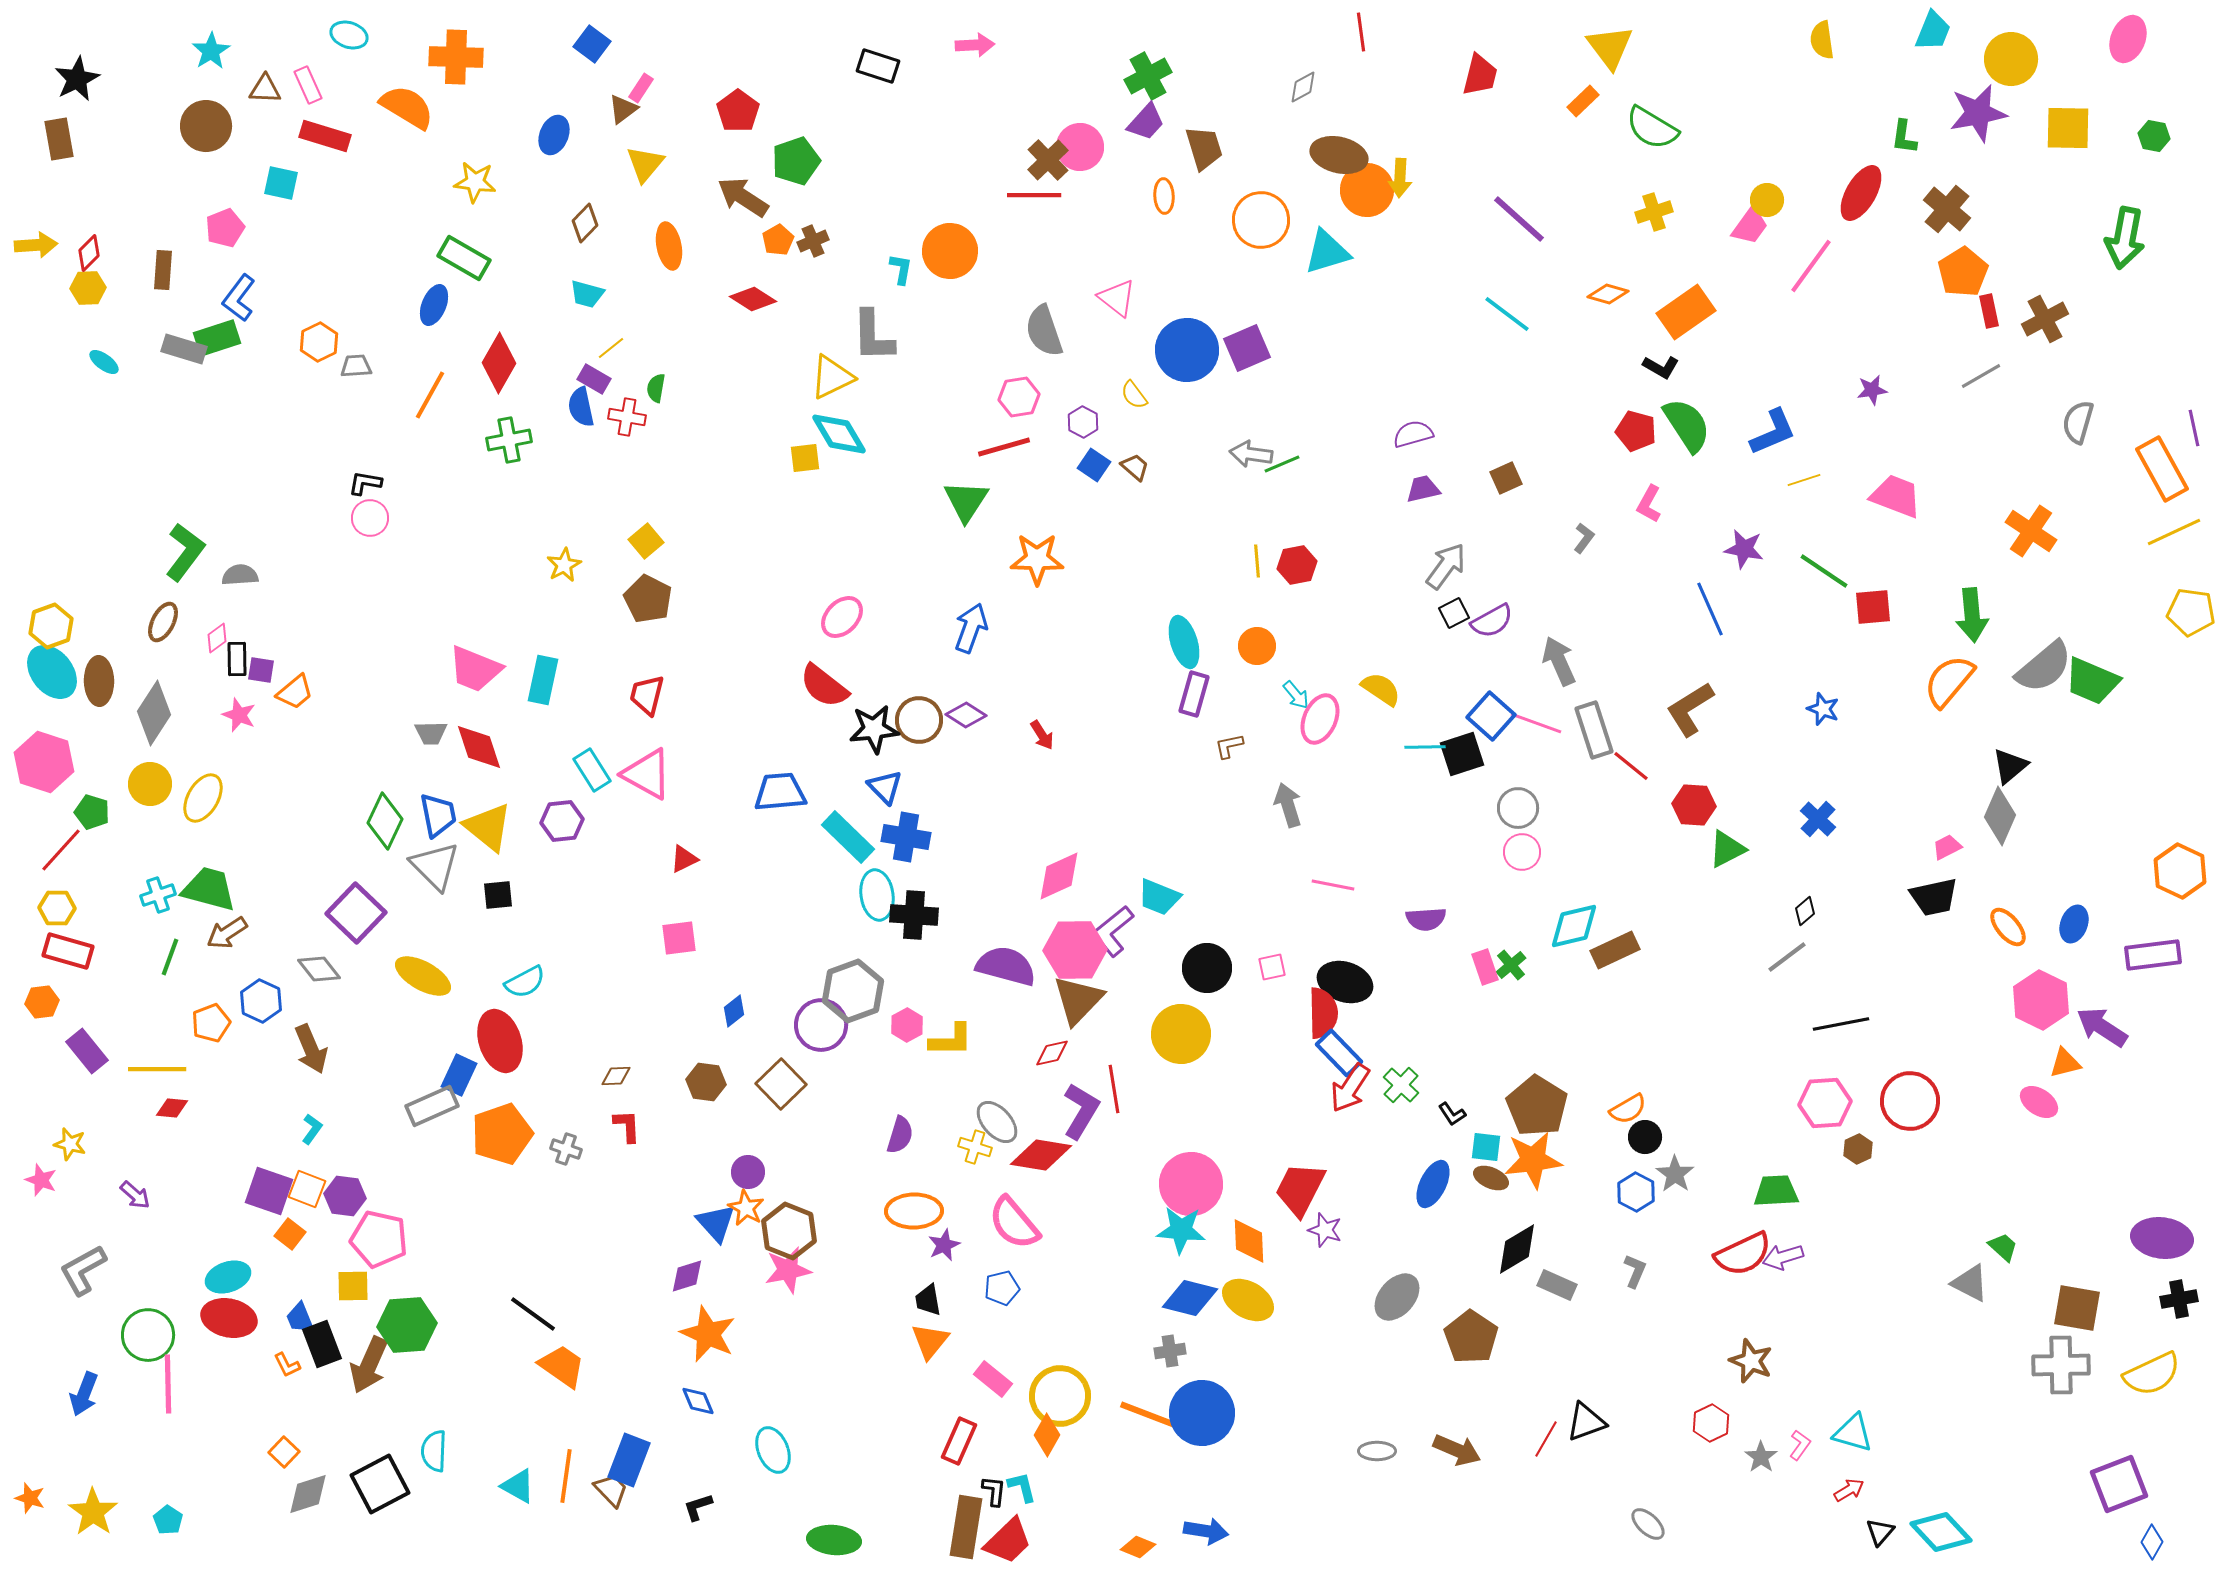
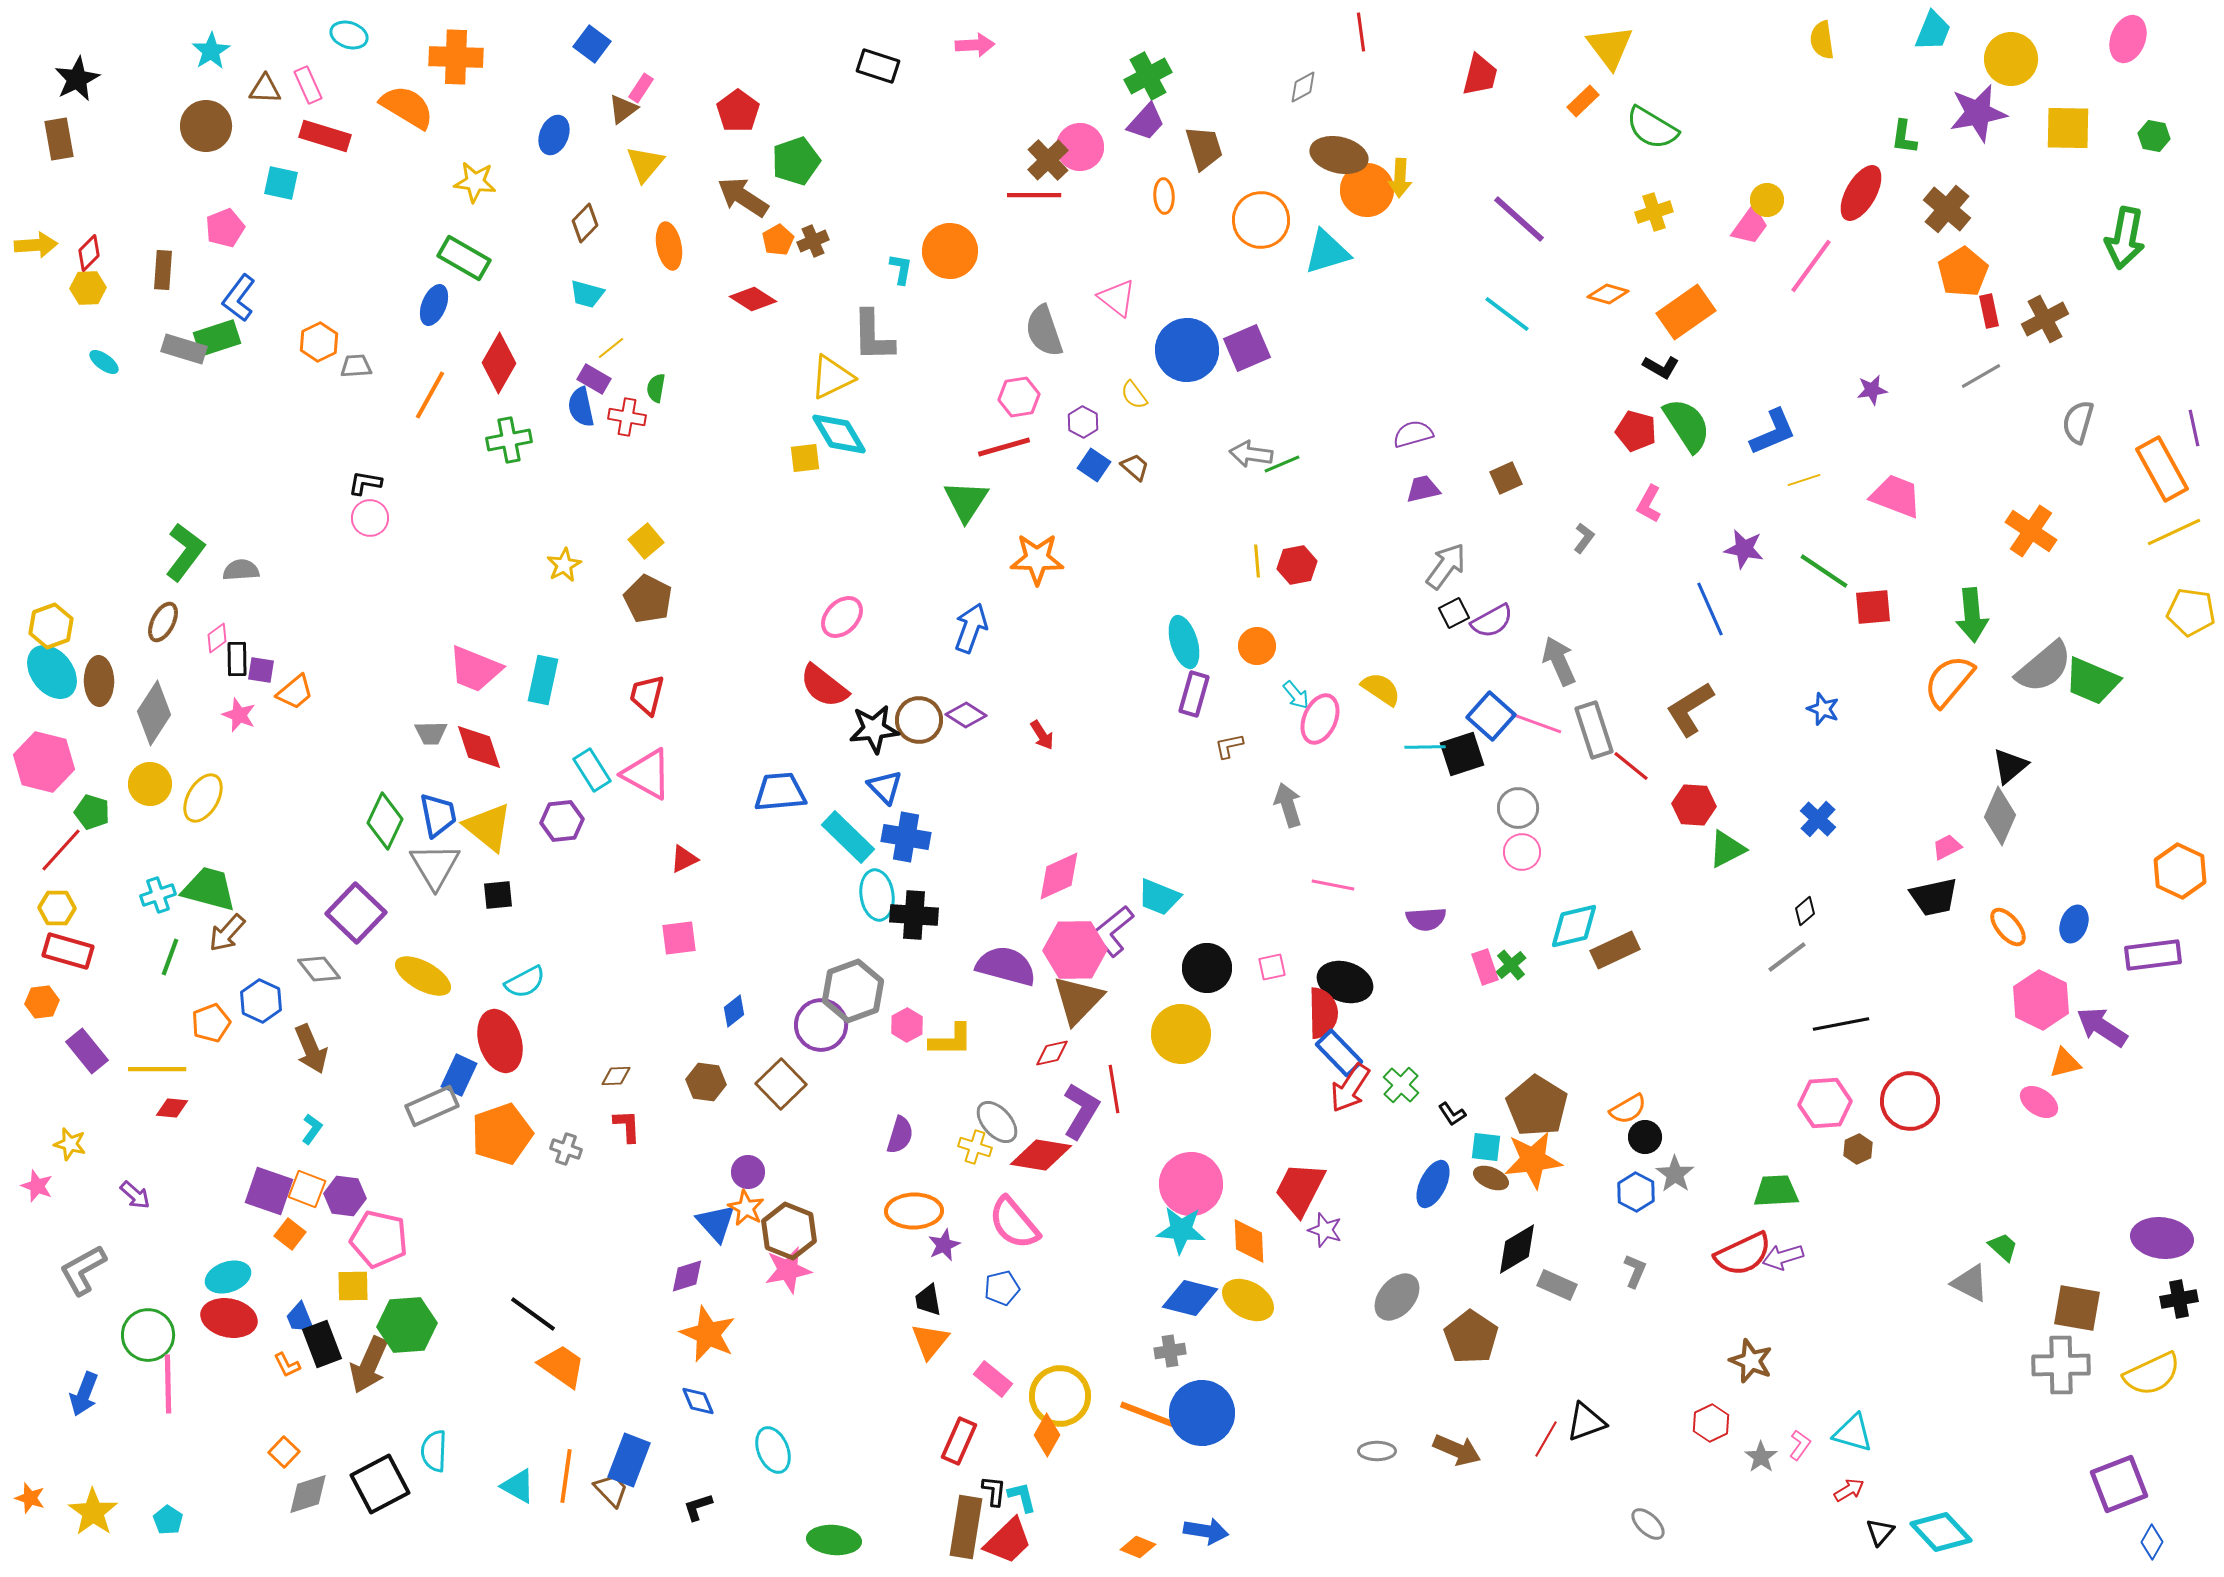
gray semicircle at (240, 575): moved 1 px right, 5 px up
pink hexagon at (44, 762): rotated 4 degrees counterclockwise
gray triangle at (435, 866): rotated 14 degrees clockwise
brown arrow at (227, 933): rotated 15 degrees counterclockwise
pink star at (41, 1180): moved 4 px left, 6 px down
cyan L-shape at (1022, 1487): moved 10 px down
